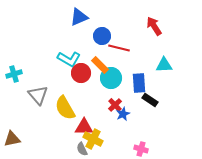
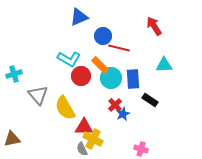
blue circle: moved 1 px right
red circle: moved 3 px down
blue rectangle: moved 6 px left, 4 px up
